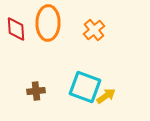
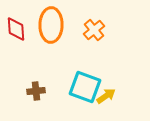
orange ellipse: moved 3 px right, 2 px down
